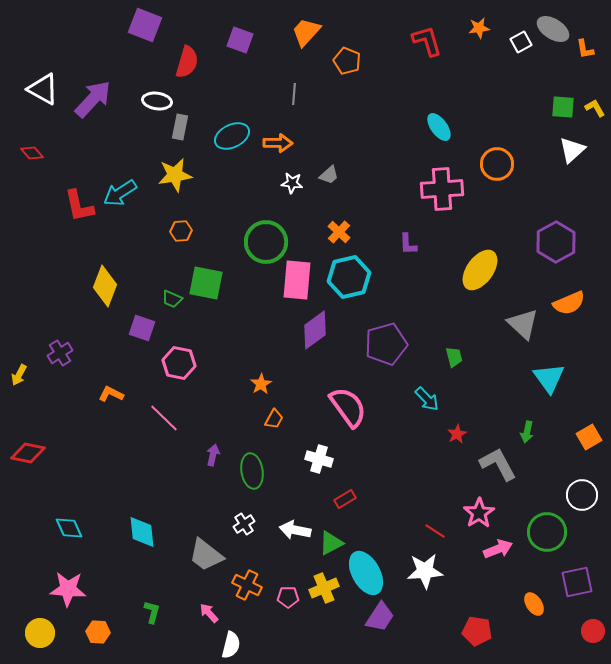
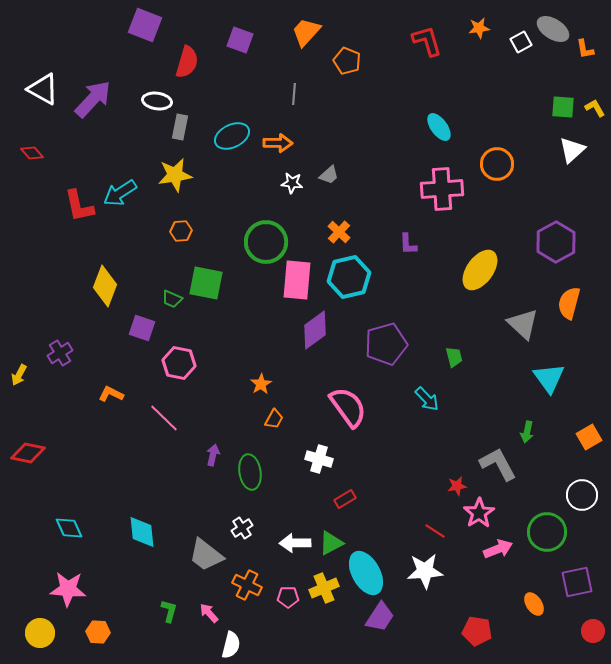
orange semicircle at (569, 303): rotated 128 degrees clockwise
red star at (457, 434): moved 52 px down; rotated 18 degrees clockwise
green ellipse at (252, 471): moved 2 px left, 1 px down
white cross at (244, 524): moved 2 px left, 4 px down
white arrow at (295, 530): moved 13 px down; rotated 12 degrees counterclockwise
green L-shape at (152, 612): moved 17 px right, 1 px up
